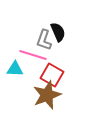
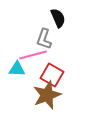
black semicircle: moved 14 px up
gray L-shape: moved 1 px up
pink line: rotated 32 degrees counterclockwise
cyan triangle: moved 2 px right
